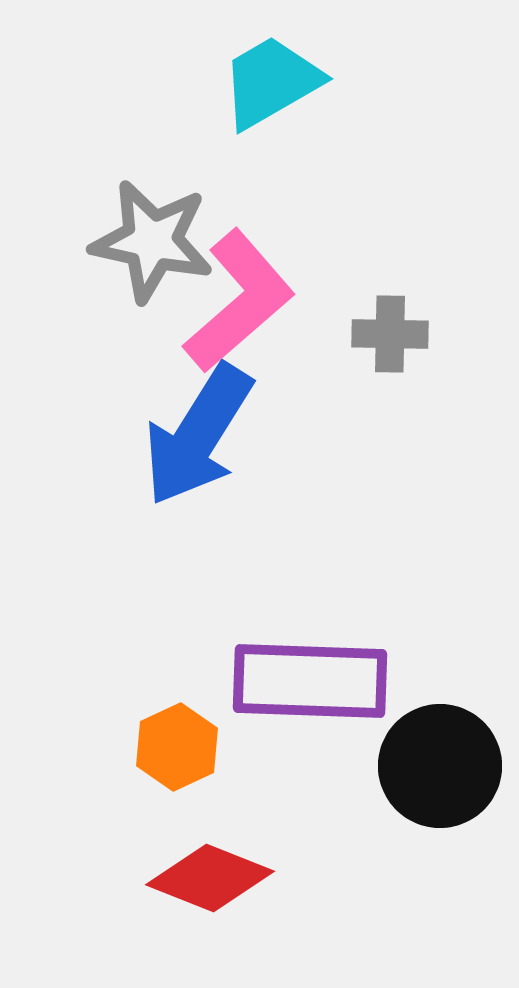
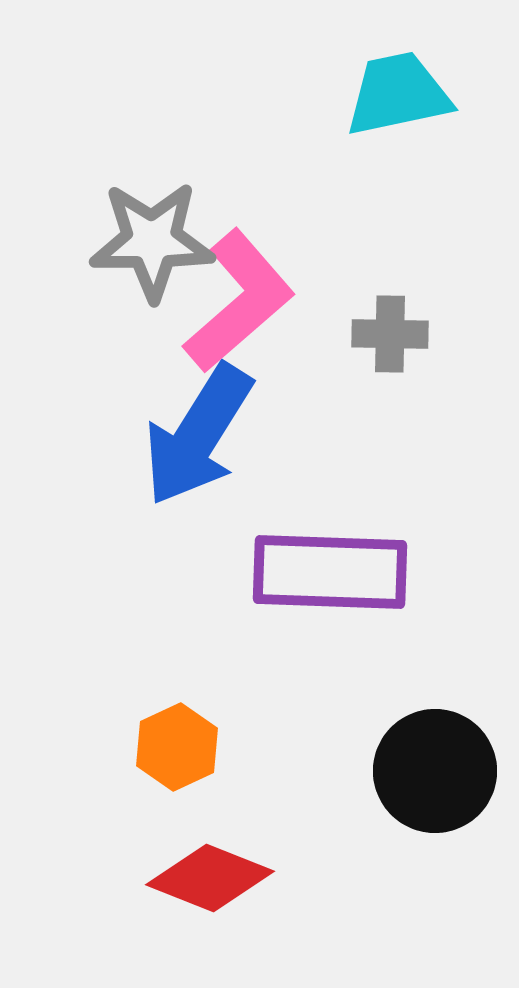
cyan trapezoid: moved 127 px right, 12 px down; rotated 18 degrees clockwise
gray star: rotated 12 degrees counterclockwise
purple rectangle: moved 20 px right, 109 px up
black circle: moved 5 px left, 5 px down
